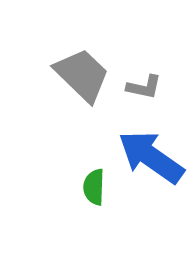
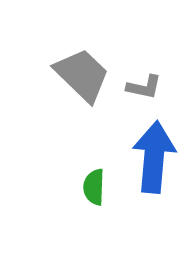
blue arrow: moved 3 px right; rotated 60 degrees clockwise
